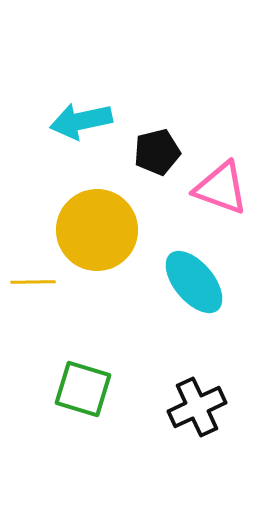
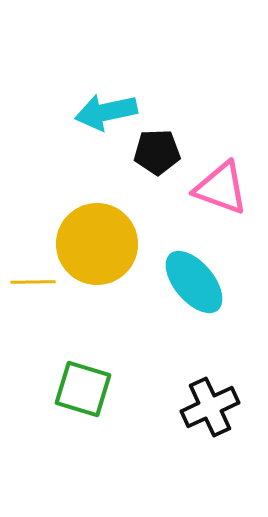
cyan arrow: moved 25 px right, 9 px up
black pentagon: rotated 12 degrees clockwise
yellow circle: moved 14 px down
black cross: moved 13 px right
